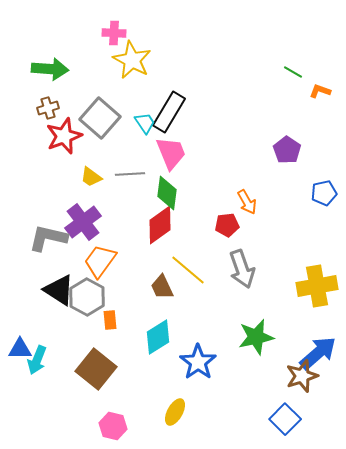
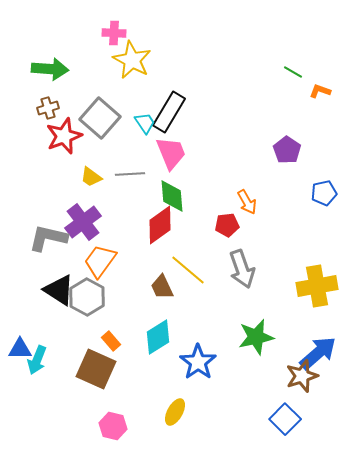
green diamond: moved 5 px right, 3 px down; rotated 12 degrees counterclockwise
orange rectangle: moved 1 px right, 21 px down; rotated 36 degrees counterclockwise
brown square: rotated 15 degrees counterclockwise
